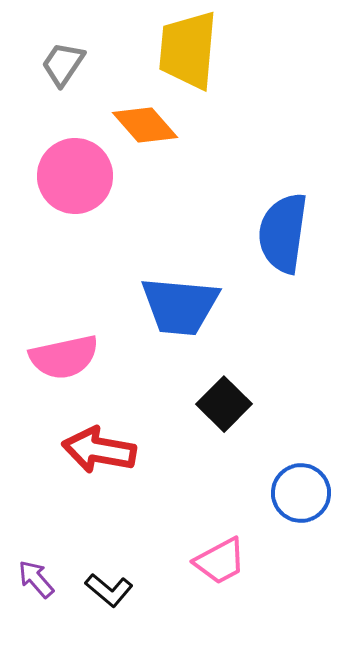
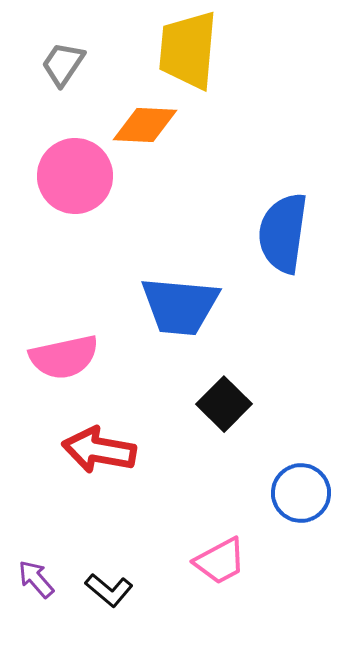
orange diamond: rotated 46 degrees counterclockwise
